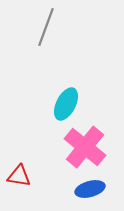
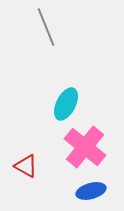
gray line: rotated 42 degrees counterclockwise
red triangle: moved 7 px right, 10 px up; rotated 20 degrees clockwise
blue ellipse: moved 1 px right, 2 px down
